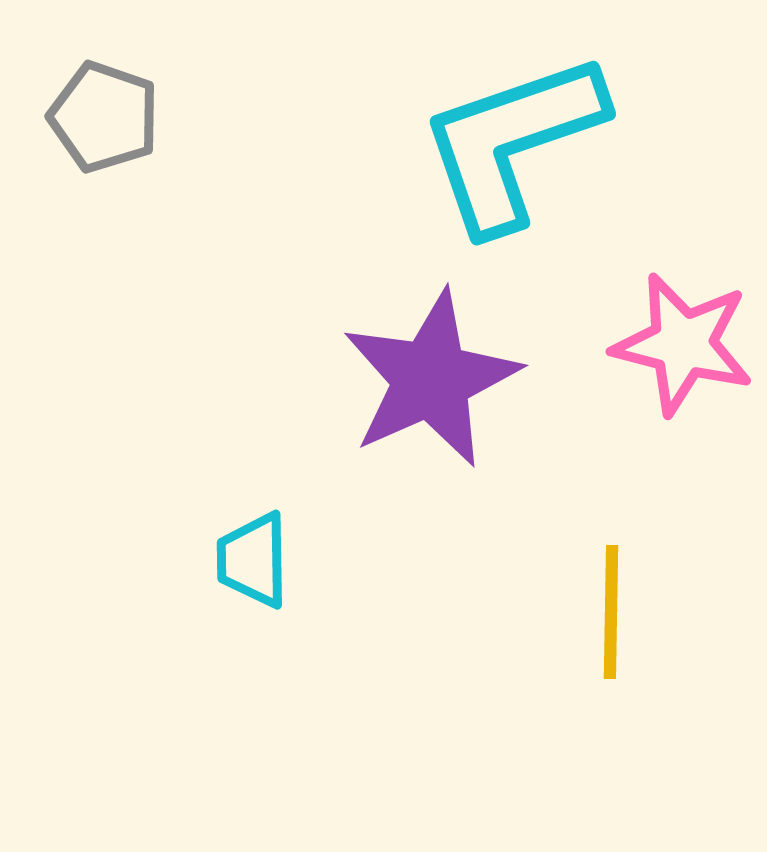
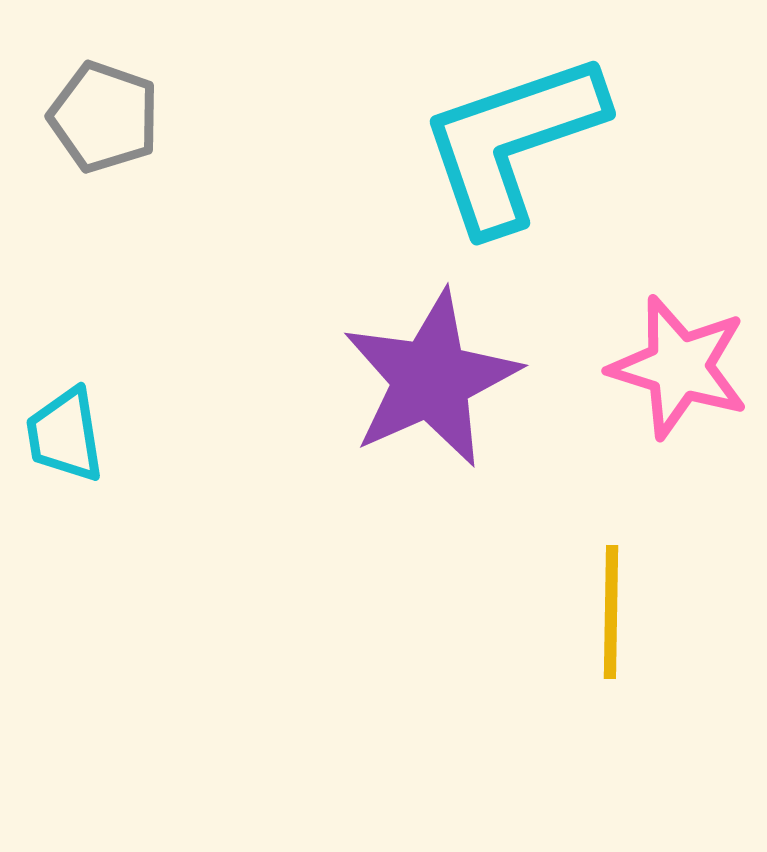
pink star: moved 4 px left, 23 px down; rotated 3 degrees clockwise
cyan trapezoid: moved 188 px left, 125 px up; rotated 8 degrees counterclockwise
